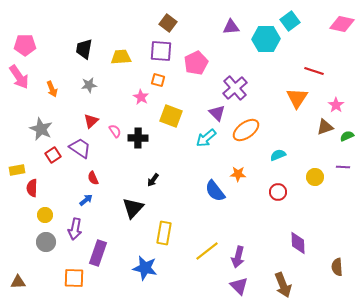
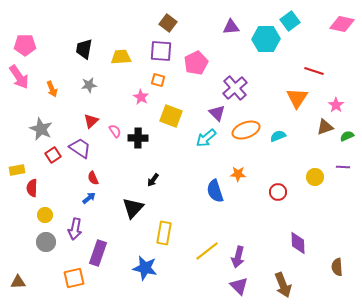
orange ellipse at (246, 130): rotated 16 degrees clockwise
cyan semicircle at (278, 155): moved 19 px up
blue semicircle at (215, 191): rotated 20 degrees clockwise
blue arrow at (86, 200): moved 3 px right, 2 px up
orange square at (74, 278): rotated 15 degrees counterclockwise
